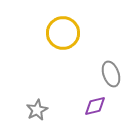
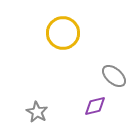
gray ellipse: moved 3 px right, 2 px down; rotated 30 degrees counterclockwise
gray star: moved 2 px down; rotated 15 degrees counterclockwise
